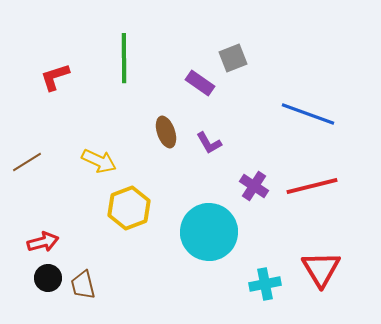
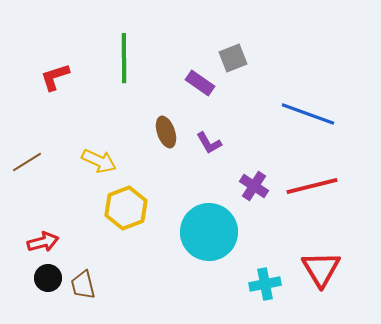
yellow hexagon: moved 3 px left
